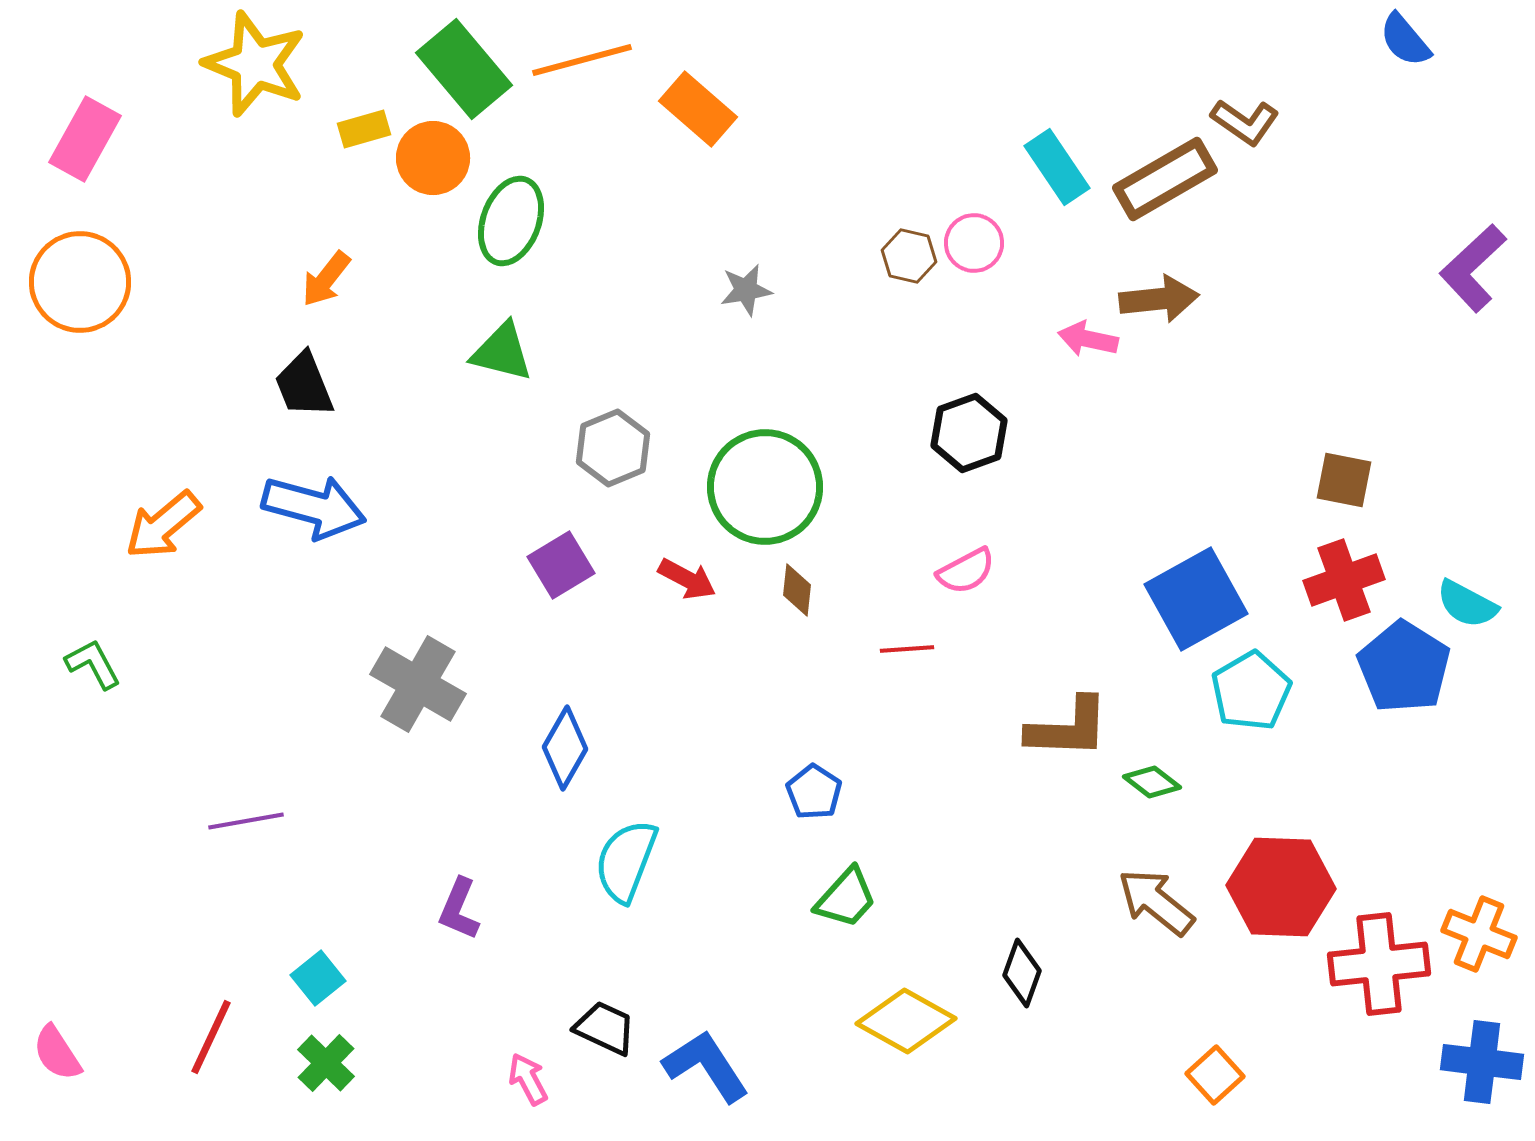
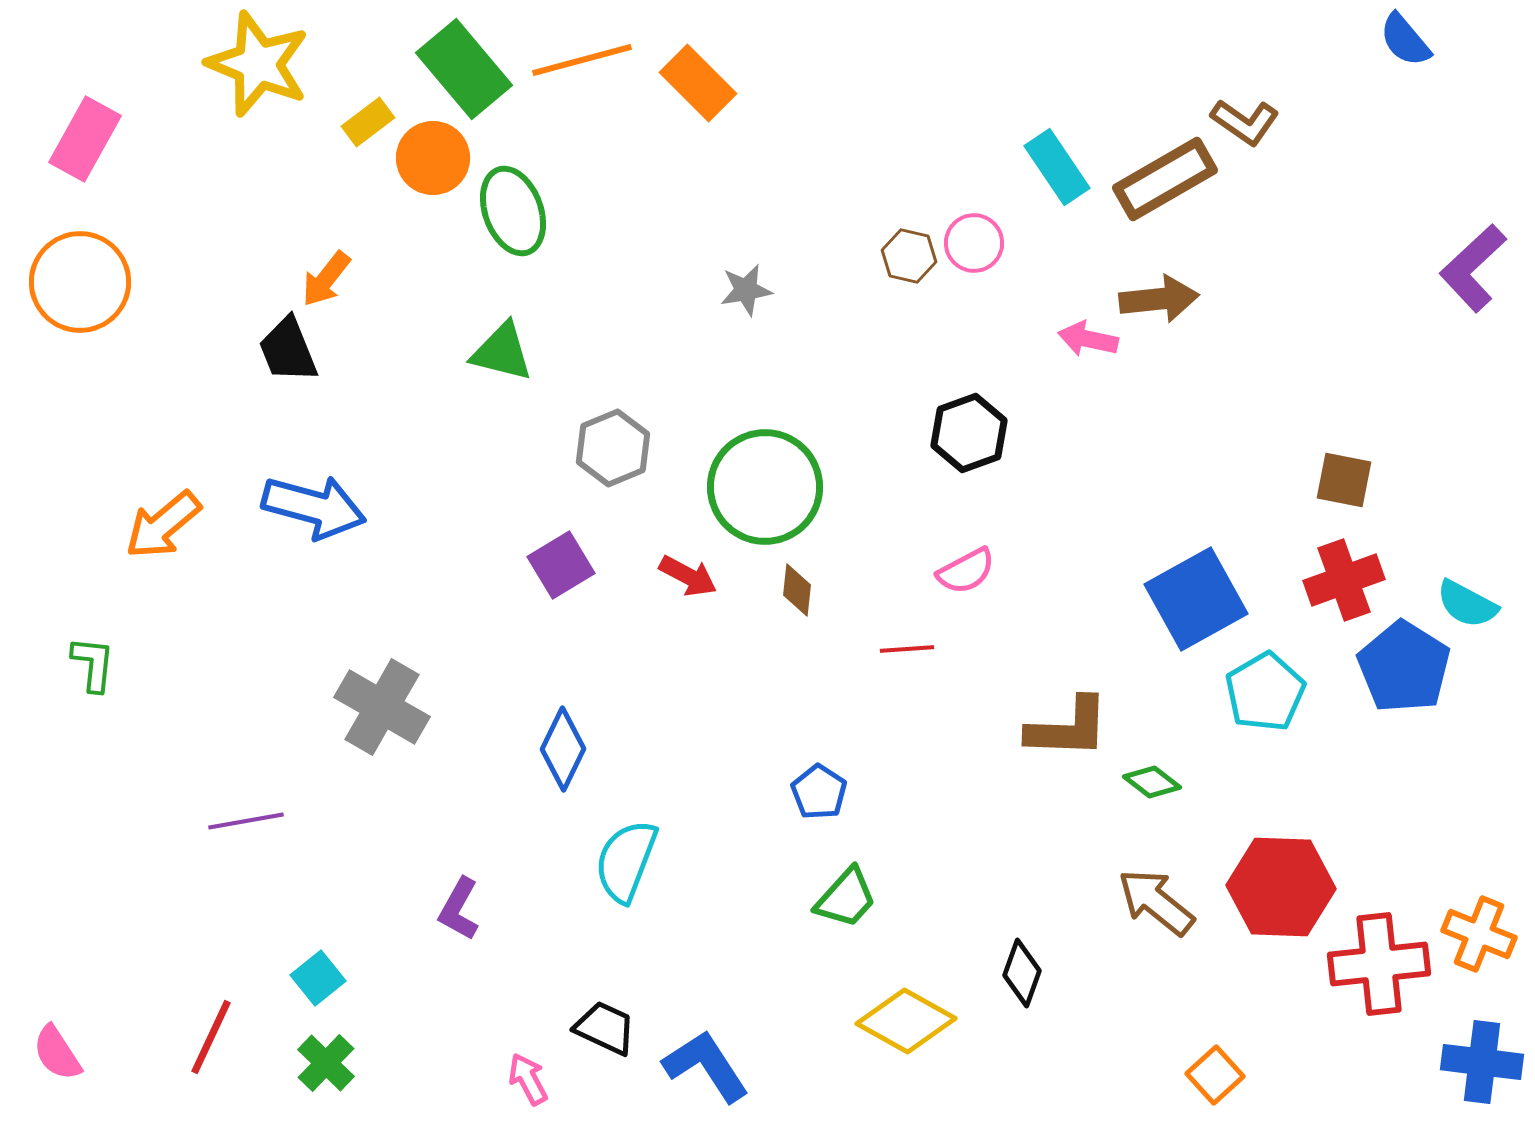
yellow star at (255, 64): moved 3 px right
orange rectangle at (698, 109): moved 26 px up; rotated 4 degrees clockwise
yellow rectangle at (364, 129): moved 4 px right, 7 px up; rotated 21 degrees counterclockwise
green ellipse at (511, 221): moved 2 px right, 10 px up; rotated 40 degrees counterclockwise
black trapezoid at (304, 385): moved 16 px left, 35 px up
red arrow at (687, 579): moved 1 px right, 3 px up
green L-shape at (93, 664): rotated 34 degrees clockwise
gray cross at (418, 684): moved 36 px left, 23 px down
cyan pentagon at (1251, 691): moved 14 px right, 1 px down
blue diamond at (565, 748): moved 2 px left, 1 px down; rotated 4 degrees counterclockwise
blue pentagon at (814, 792): moved 5 px right
purple L-shape at (459, 909): rotated 6 degrees clockwise
